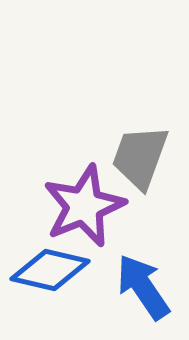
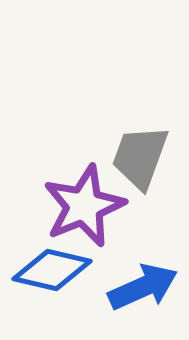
blue diamond: moved 2 px right
blue arrow: rotated 100 degrees clockwise
